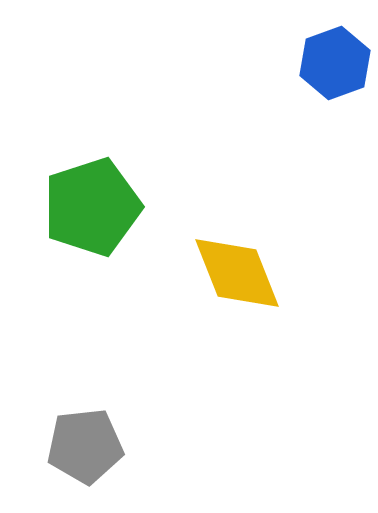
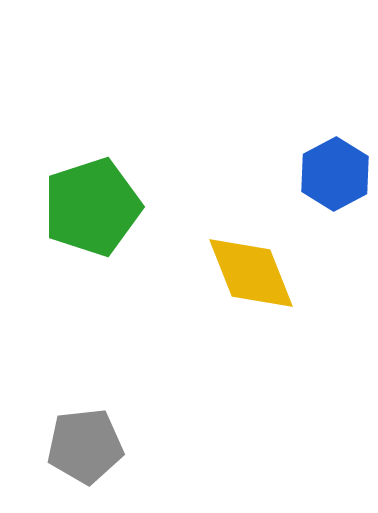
blue hexagon: moved 111 px down; rotated 8 degrees counterclockwise
yellow diamond: moved 14 px right
